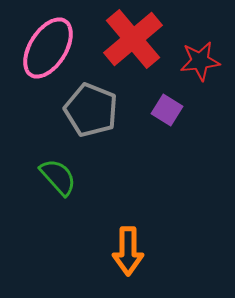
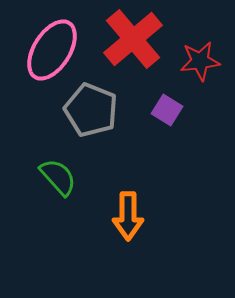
pink ellipse: moved 4 px right, 2 px down
orange arrow: moved 35 px up
